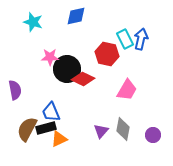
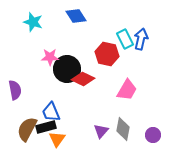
blue diamond: rotated 70 degrees clockwise
black rectangle: moved 1 px up
orange triangle: moved 2 px left; rotated 30 degrees counterclockwise
